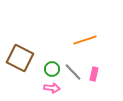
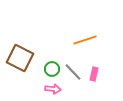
pink arrow: moved 1 px right, 1 px down
